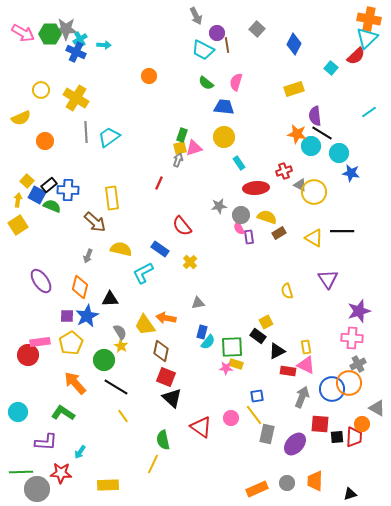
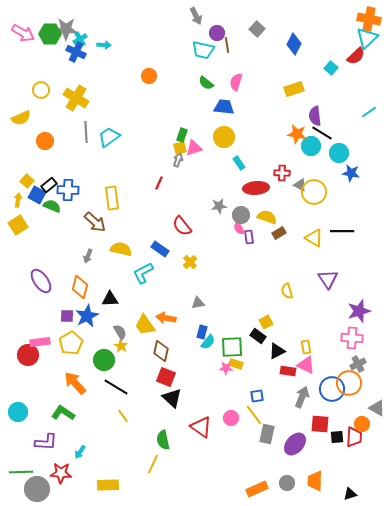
cyan trapezoid at (203, 50): rotated 15 degrees counterclockwise
red cross at (284, 171): moved 2 px left, 2 px down; rotated 21 degrees clockwise
